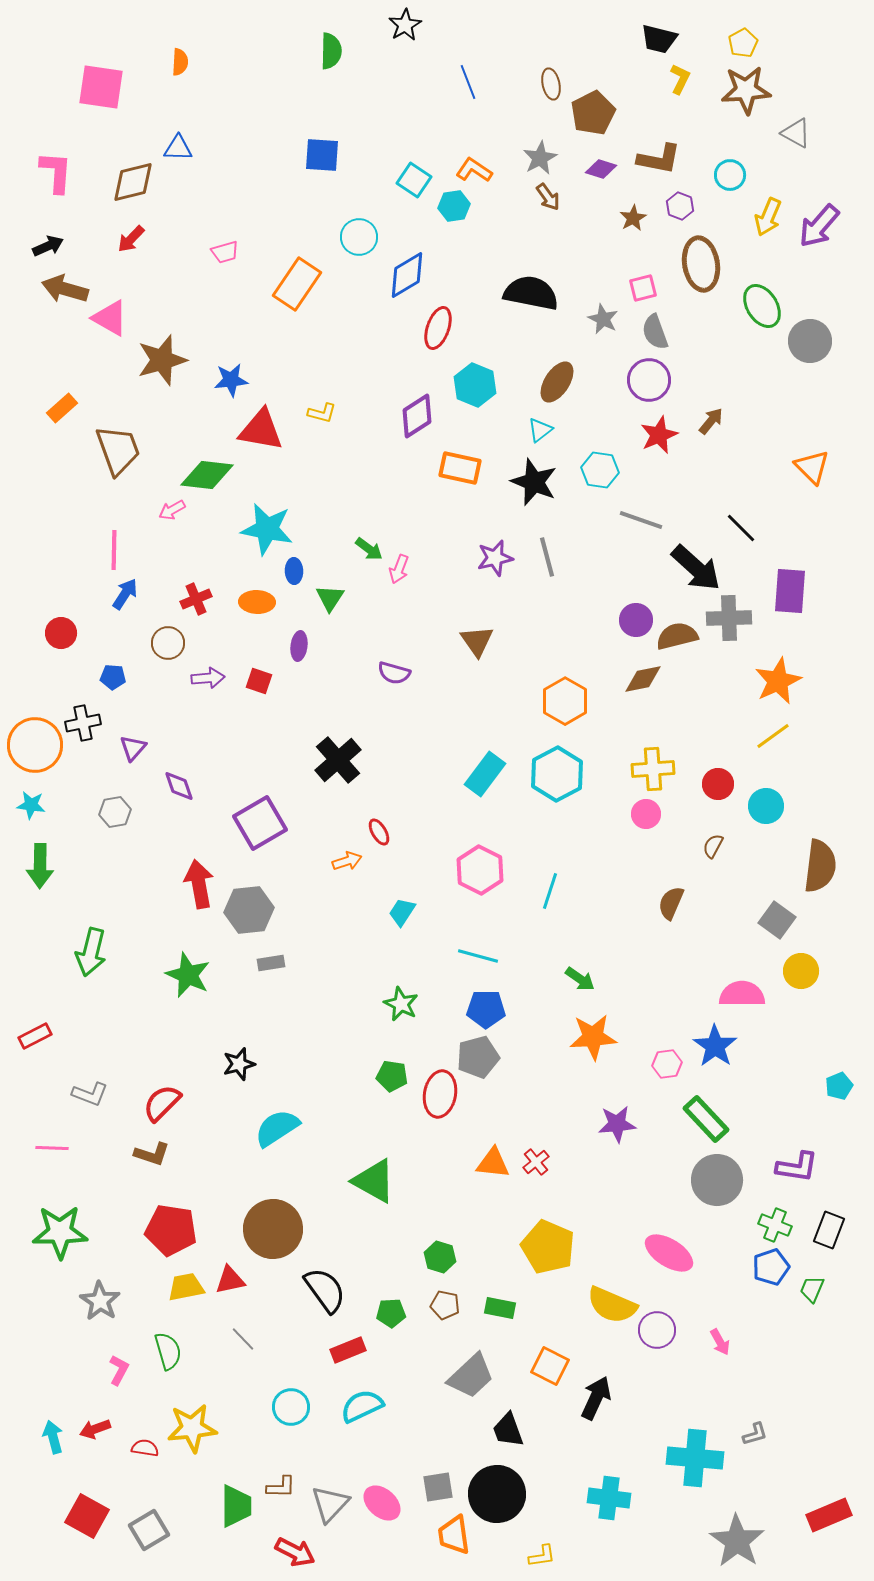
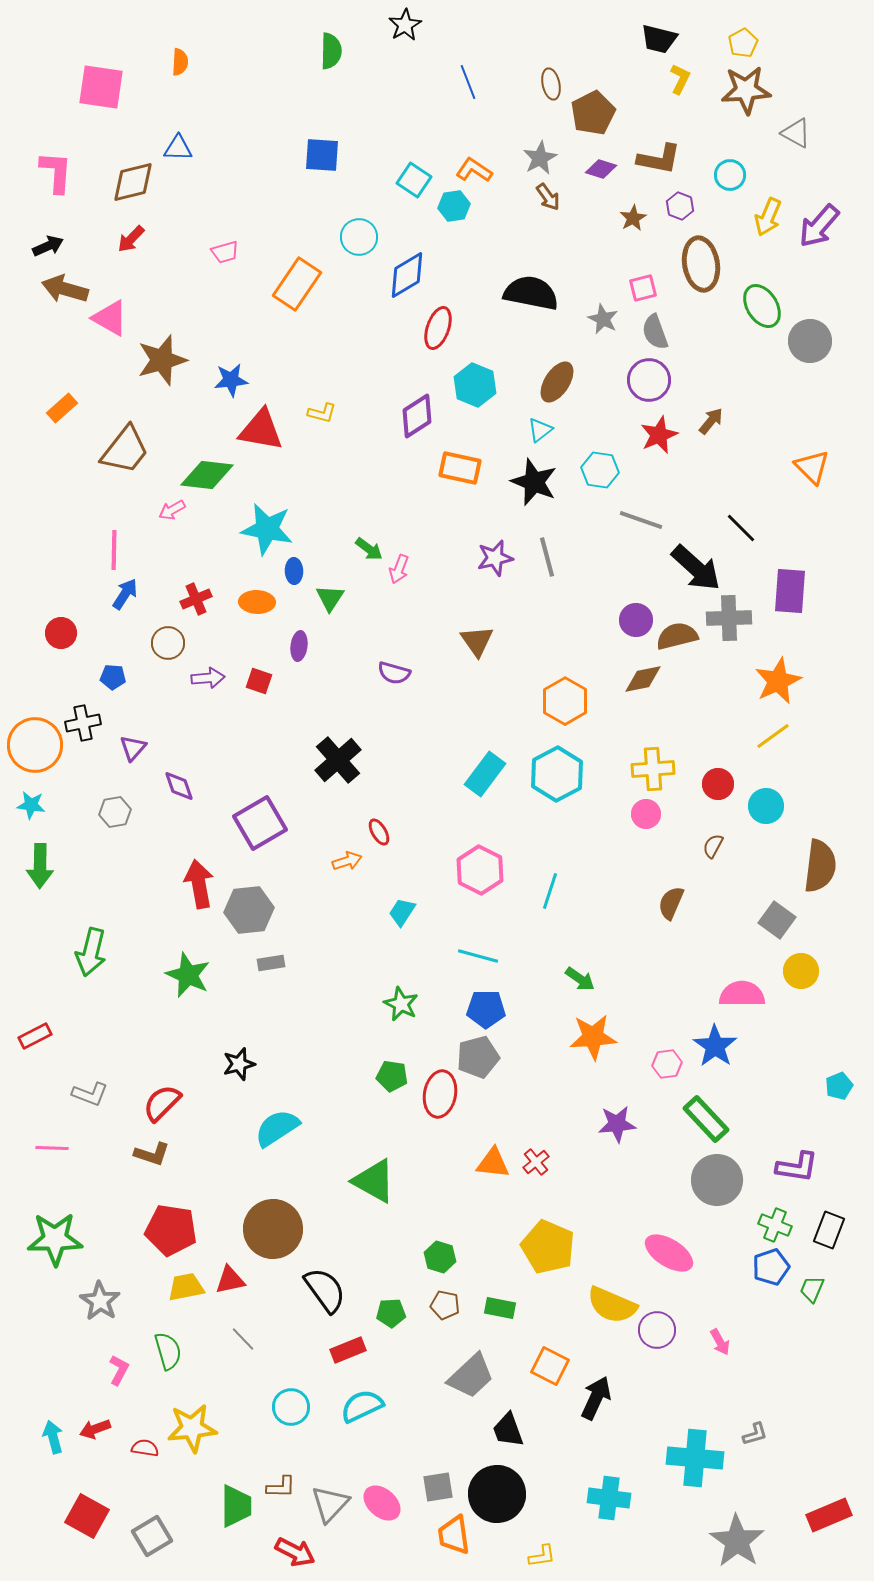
brown trapezoid at (118, 450): moved 7 px right; rotated 58 degrees clockwise
green star at (60, 1232): moved 5 px left, 7 px down
gray square at (149, 1530): moved 3 px right, 6 px down
